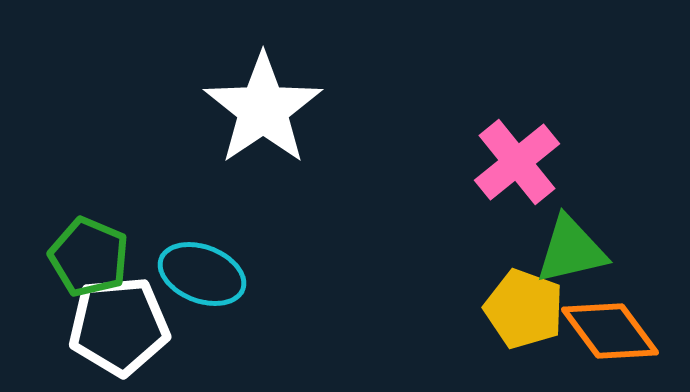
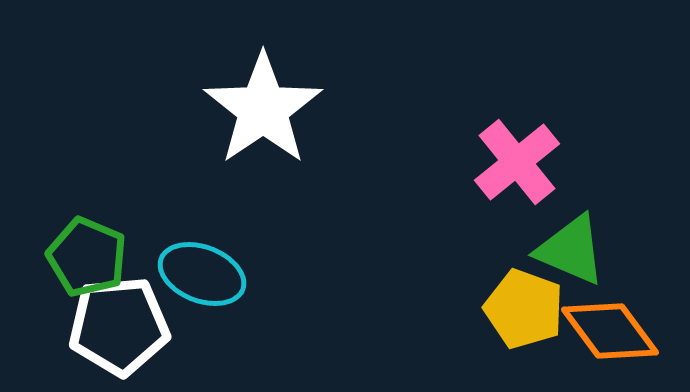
green triangle: rotated 36 degrees clockwise
green pentagon: moved 2 px left
